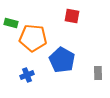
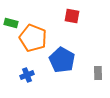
orange pentagon: rotated 16 degrees clockwise
